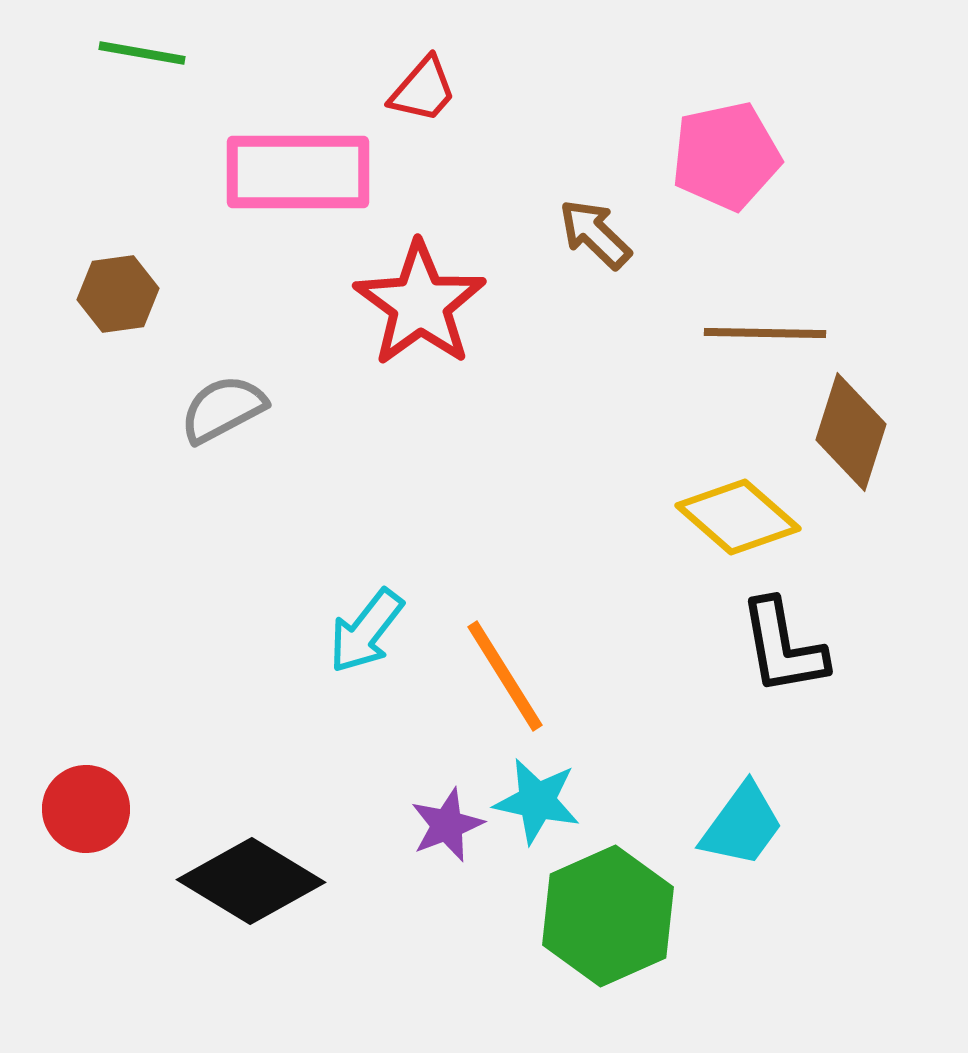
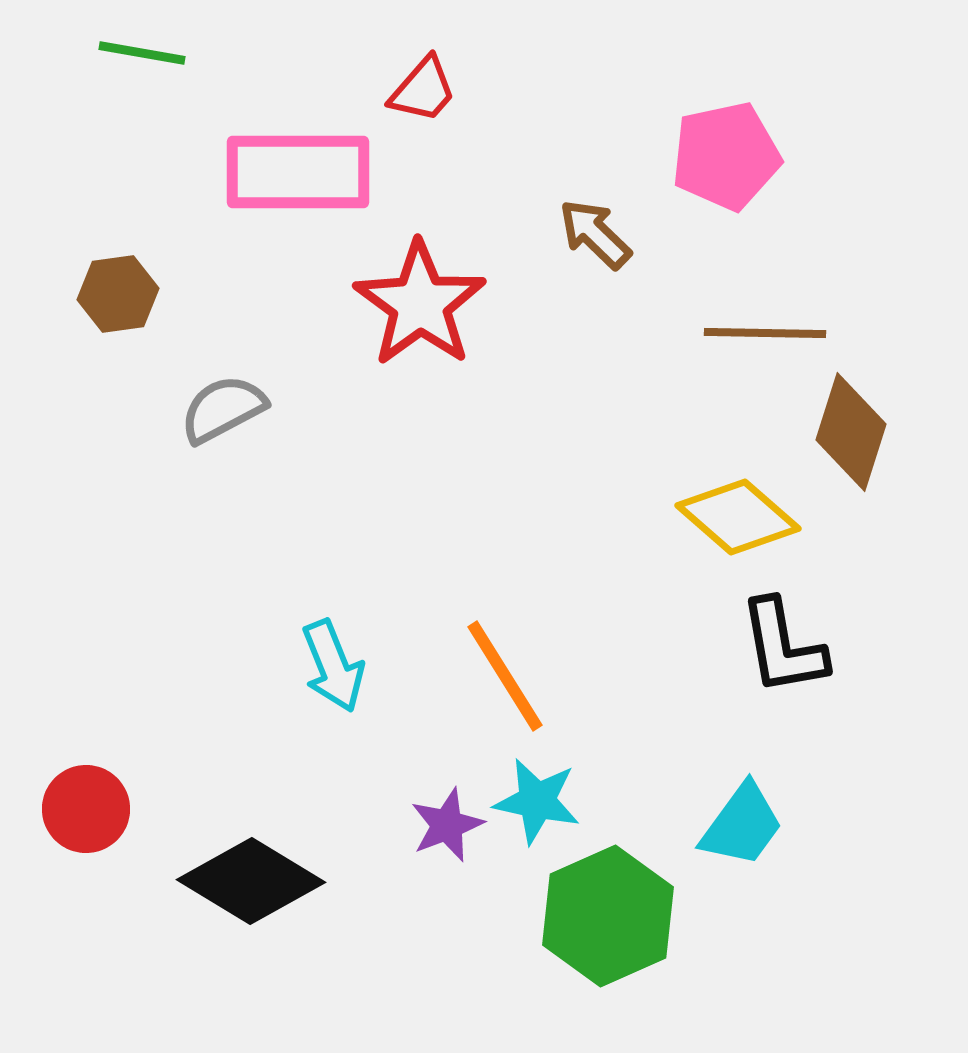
cyan arrow: moved 33 px left, 35 px down; rotated 60 degrees counterclockwise
